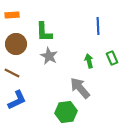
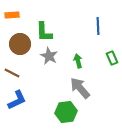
brown circle: moved 4 px right
green arrow: moved 11 px left
